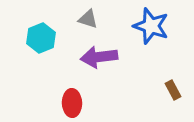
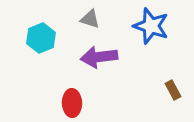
gray triangle: moved 2 px right
